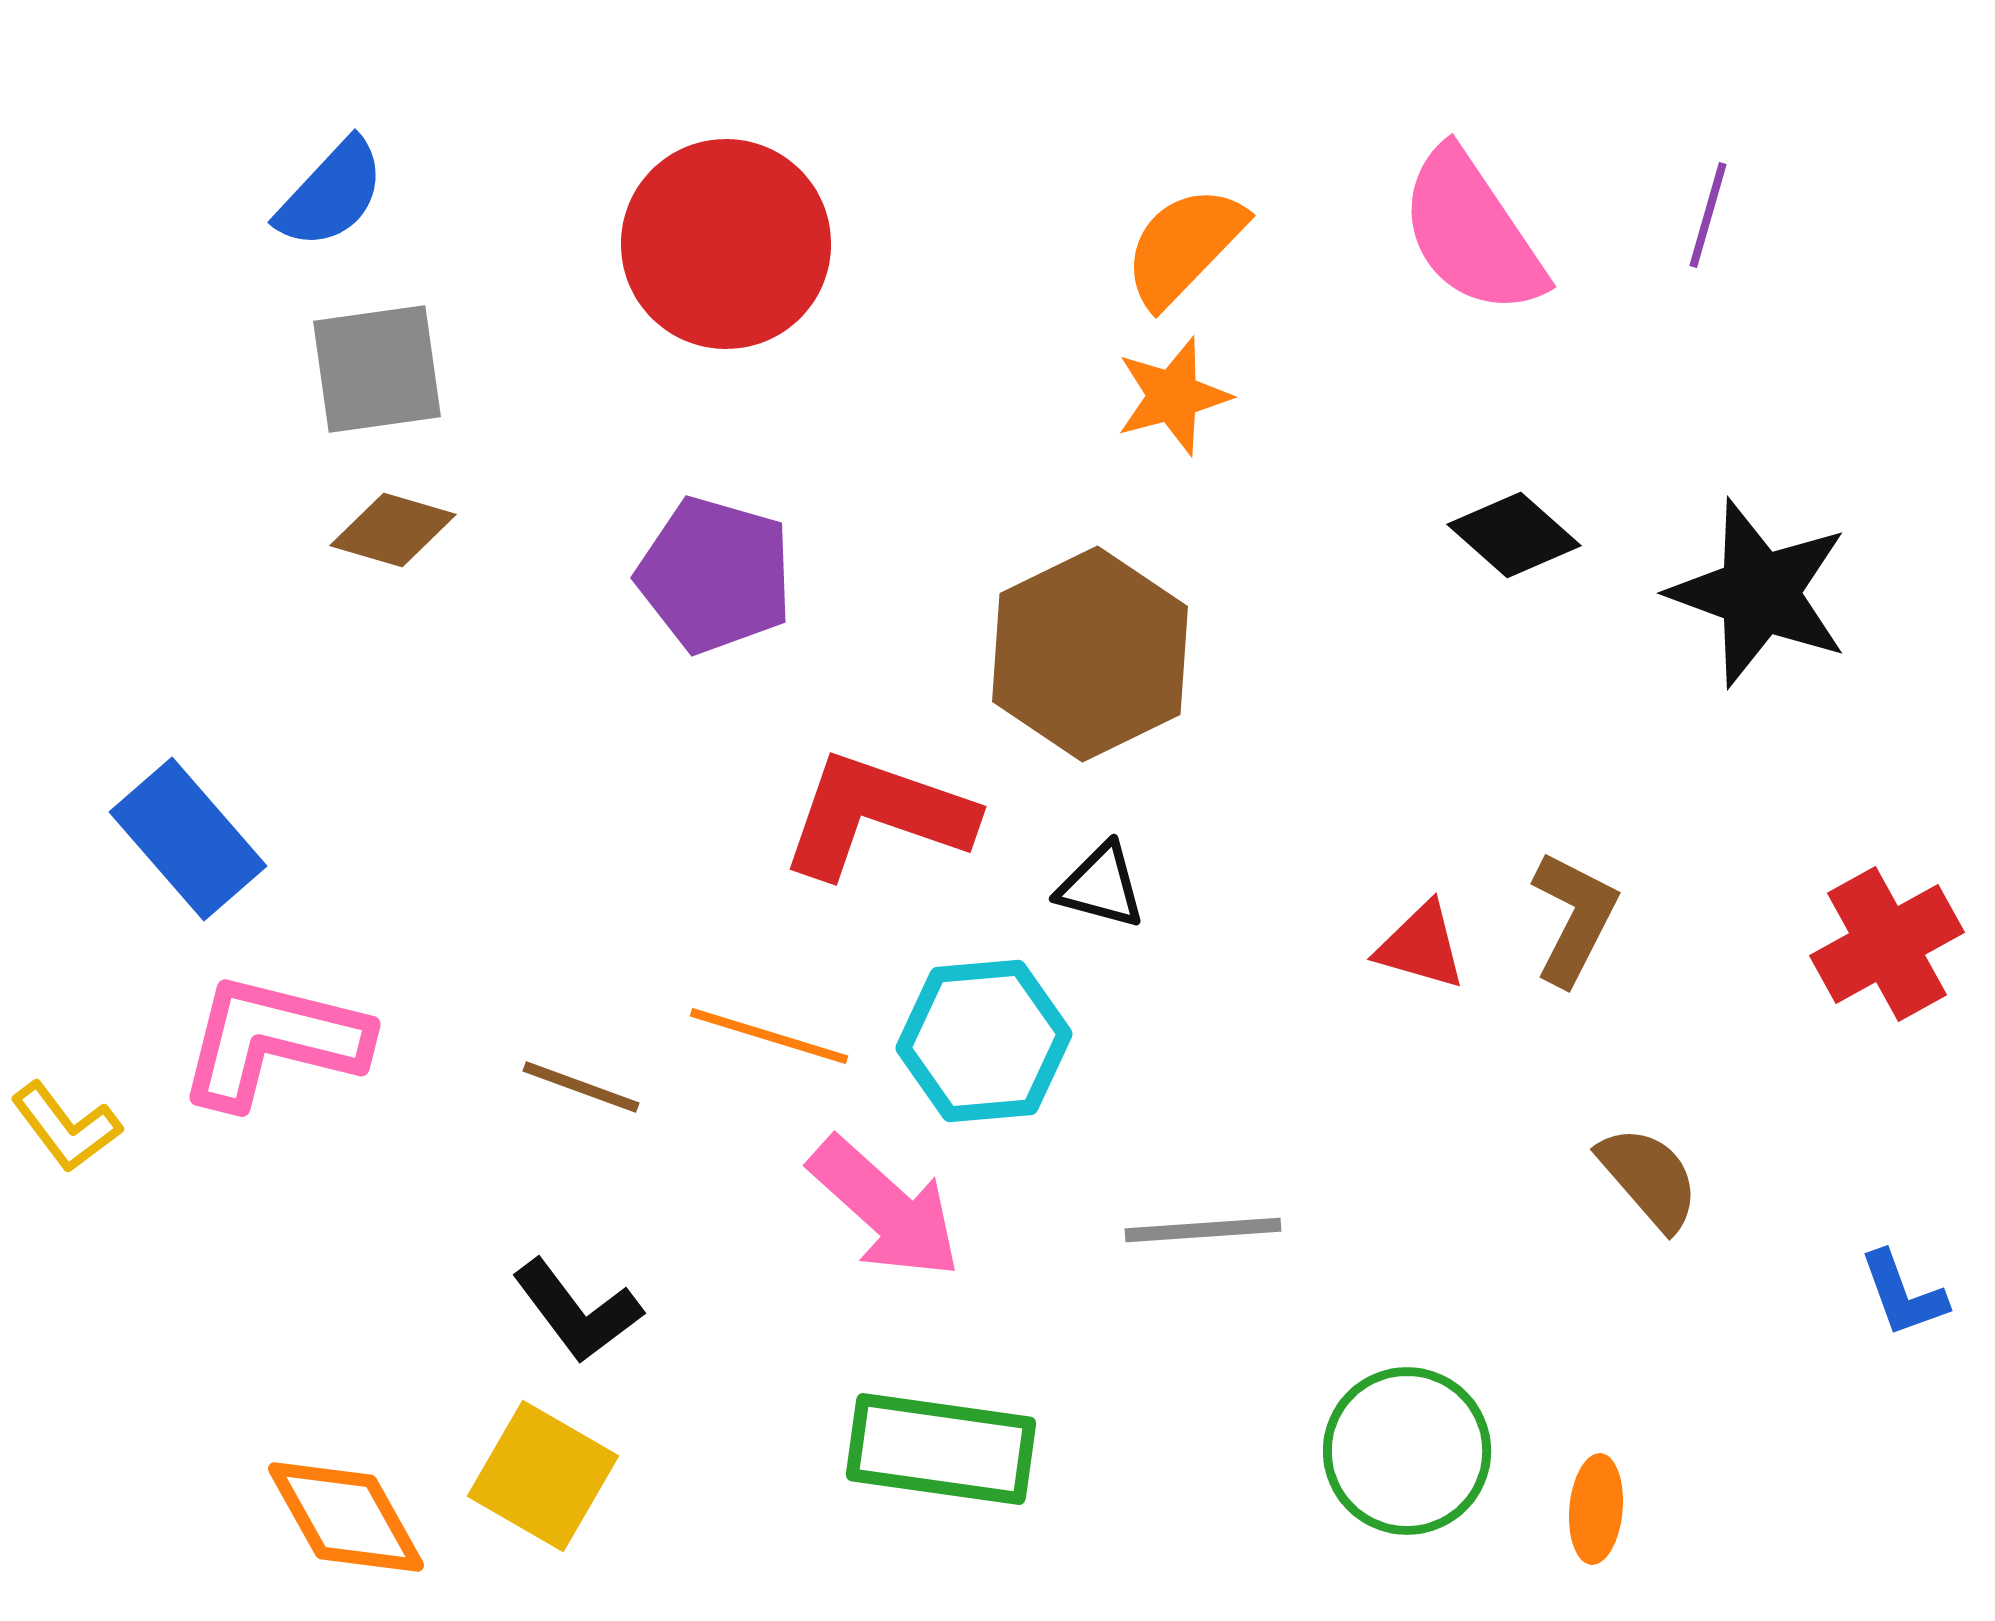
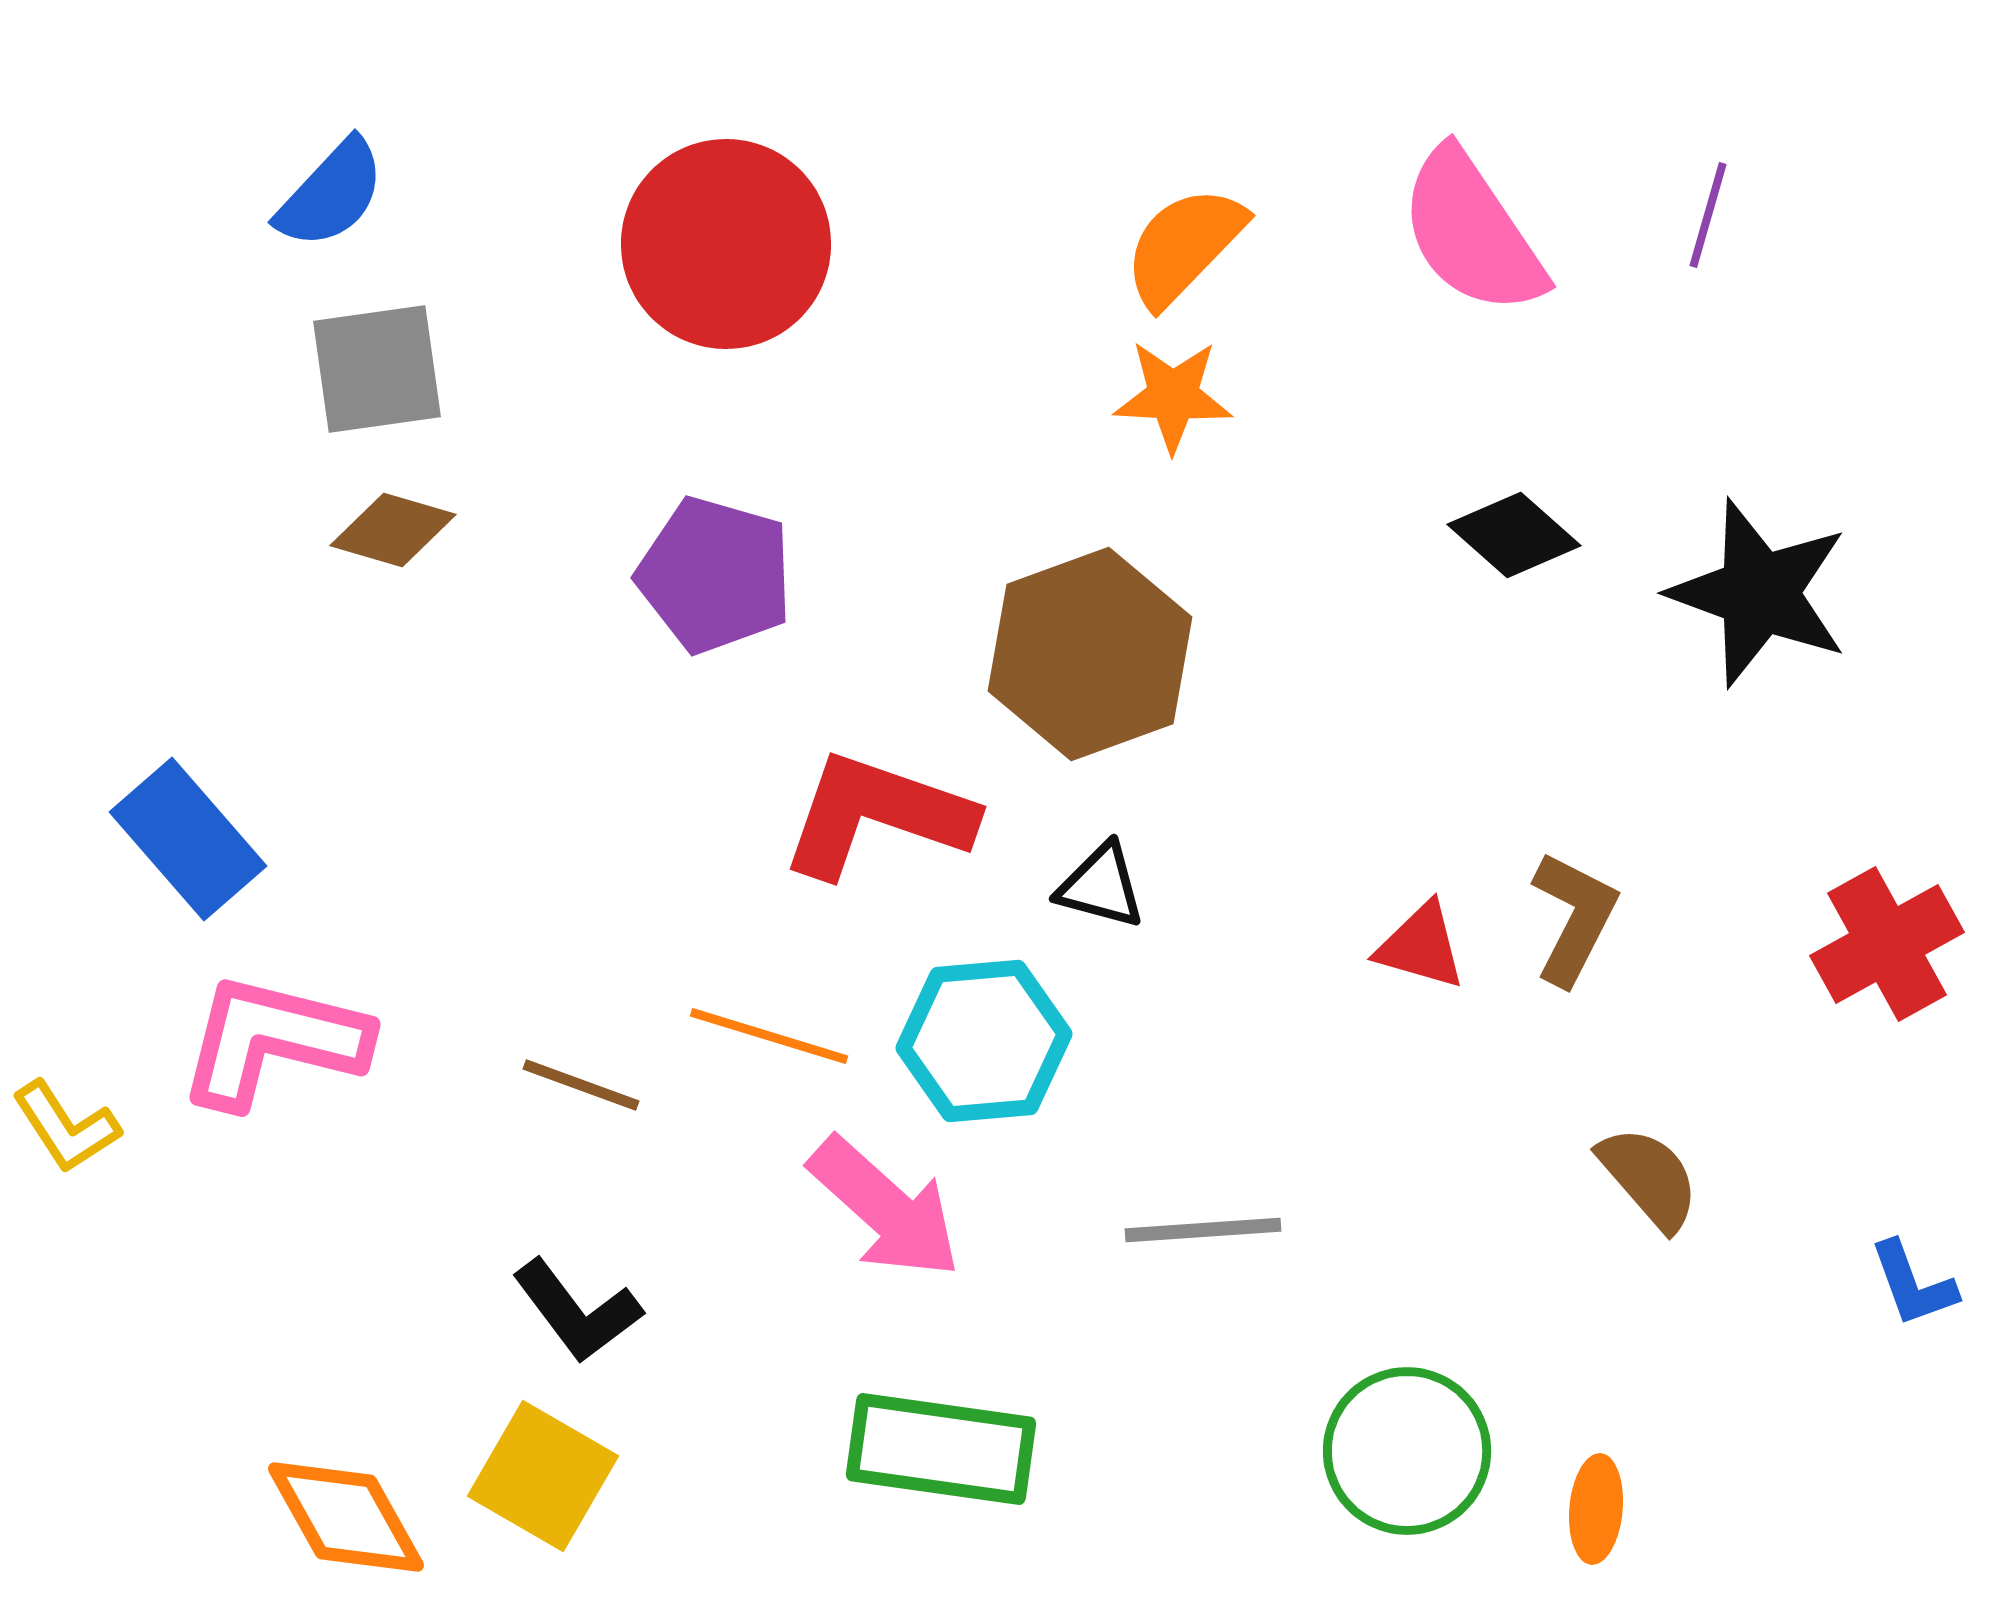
orange star: rotated 18 degrees clockwise
brown hexagon: rotated 6 degrees clockwise
brown line: moved 2 px up
yellow L-shape: rotated 4 degrees clockwise
blue L-shape: moved 10 px right, 10 px up
